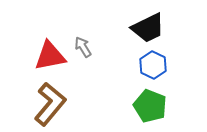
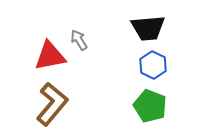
black trapezoid: rotated 21 degrees clockwise
gray arrow: moved 4 px left, 7 px up
brown L-shape: moved 2 px right
